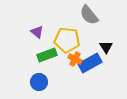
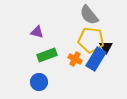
purple triangle: rotated 24 degrees counterclockwise
yellow pentagon: moved 24 px right
blue rectangle: moved 6 px right, 4 px up; rotated 30 degrees counterclockwise
